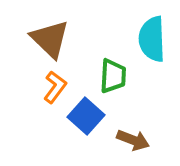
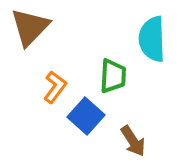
brown triangle: moved 20 px left, 12 px up; rotated 30 degrees clockwise
brown arrow: moved 1 px down; rotated 36 degrees clockwise
